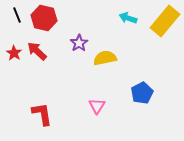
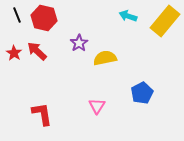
cyan arrow: moved 2 px up
